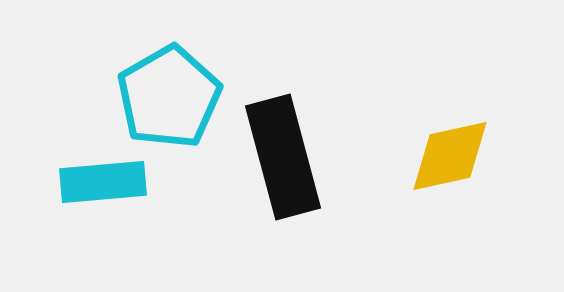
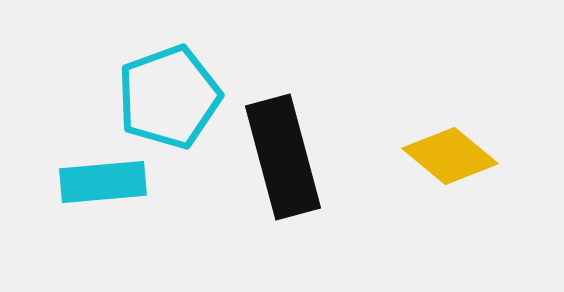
cyan pentagon: rotated 10 degrees clockwise
yellow diamond: rotated 52 degrees clockwise
